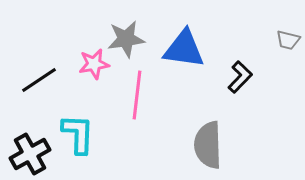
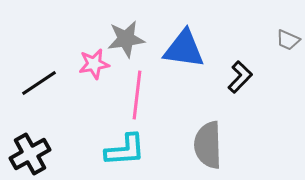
gray trapezoid: rotated 10 degrees clockwise
black line: moved 3 px down
cyan L-shape: moved 47 px right, 16 px down; rotated 84 degrees clockwise
